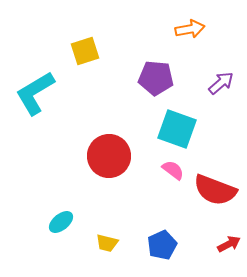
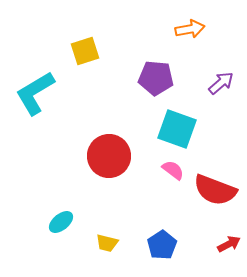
blue pentagon: rotated 8 degrees counterclockwise
